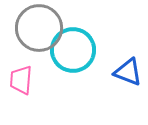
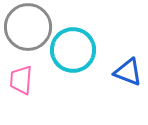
gray circle: moved 11 px left, 1 px up
